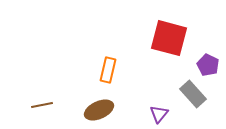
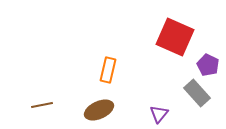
red square: moved 6 px right, 1 px up; rotated 9 degrees clockwise
gray rectangle: moved 4 px right, 1 px up
